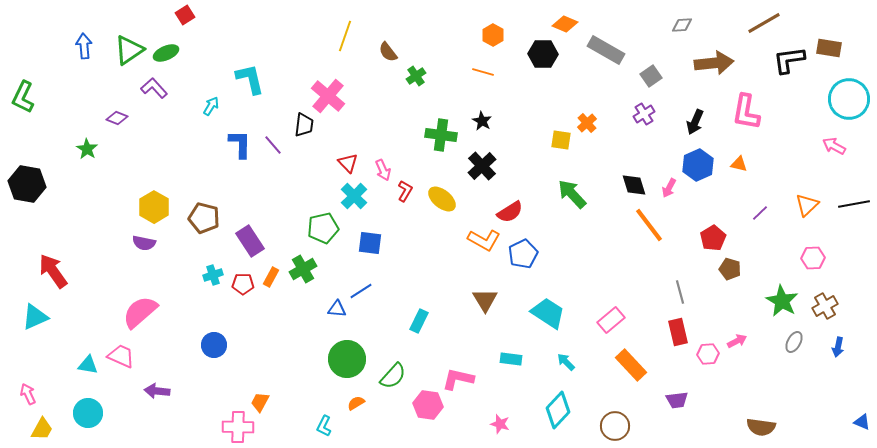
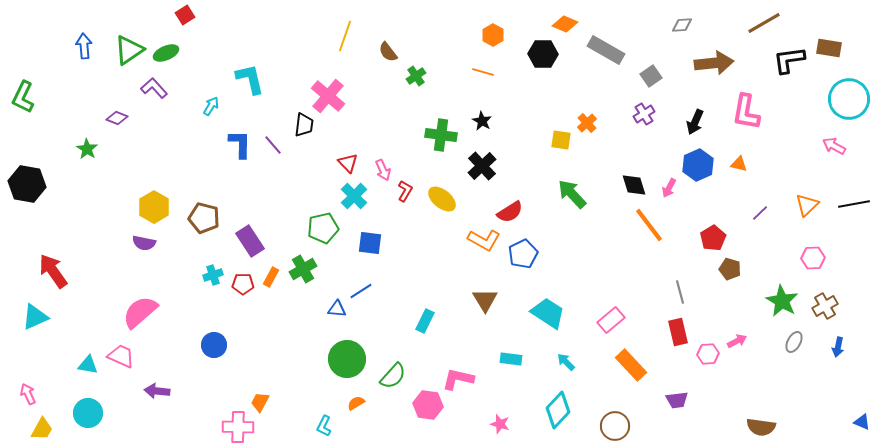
cyan rectangle at (419, 321): moved 6 px right
